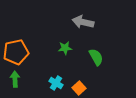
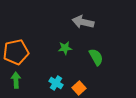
green arrow: moved 1 px right, 1 px down
